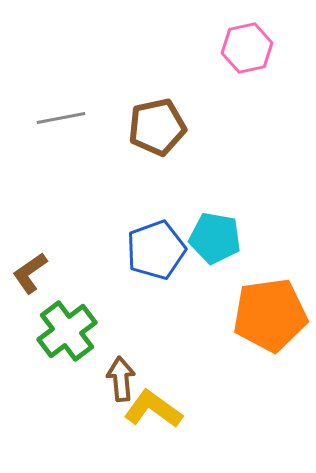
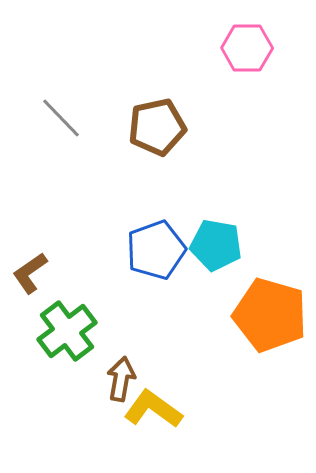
pink hexagon: rotated 12 degrees clockwise
gray line: rotated 57 degrees clockwise
cyan pentagon: moved 1 px right, 7 px down
orange pentagon: rotated 24 degrees clockwise
brown arrow: rotated 15 degrees clockwise
